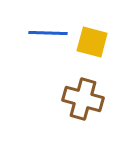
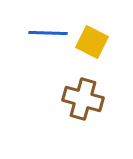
yellow square: rotated 12 degrees clockwise
